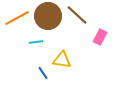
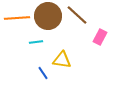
orange line: rotated 25 degrees clockwise
